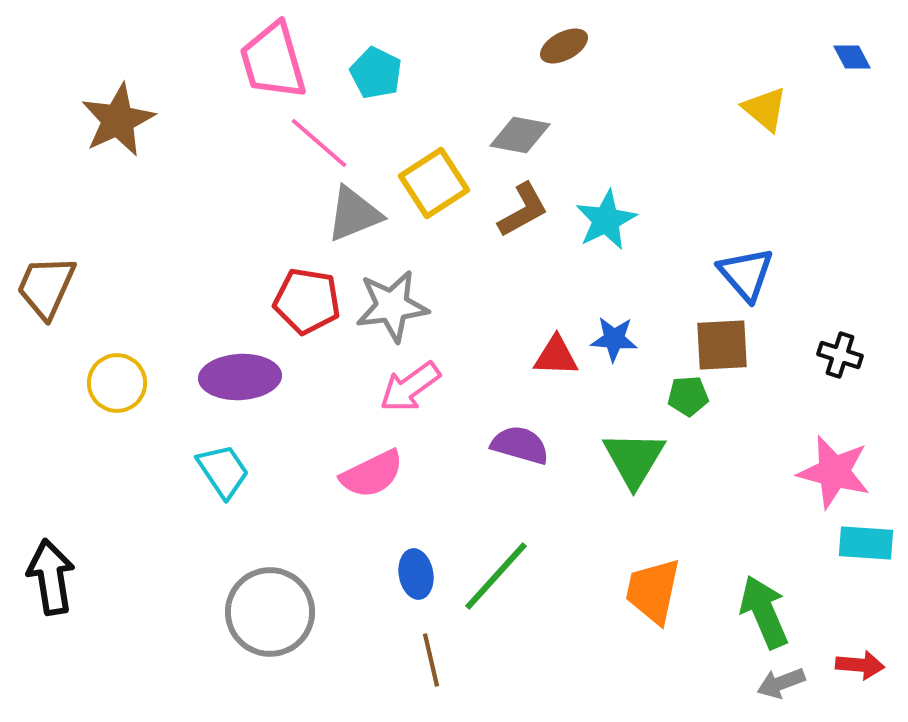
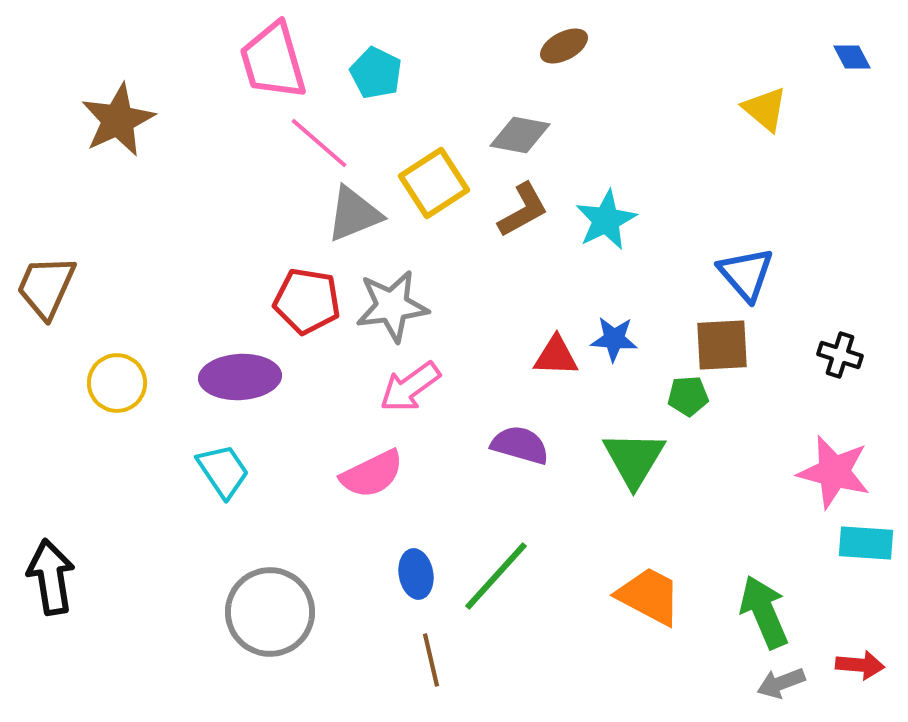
orange trapezoid: moved 4 px left, 5 px down; rotated 106 degrees clockwise
